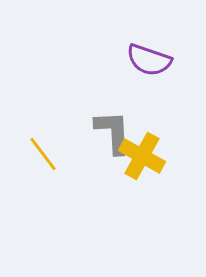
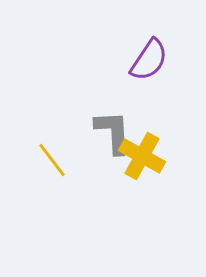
purple semicircle: rotated 75 degrees counterclockwise
yellow line: moved 9 px right, 6 px down
